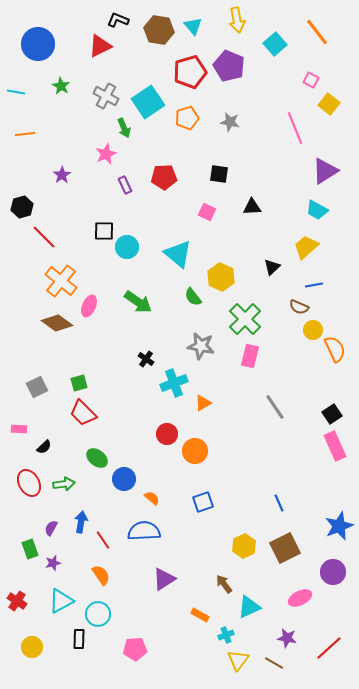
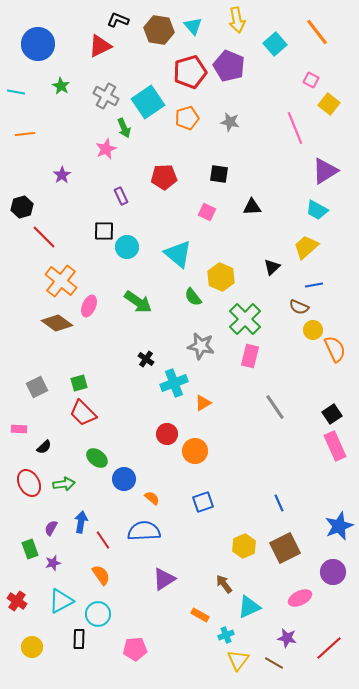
pink star at (106, 154): moved 5 px up
purple rectangle at (125, 185): moved 4 px left, 11 px down
